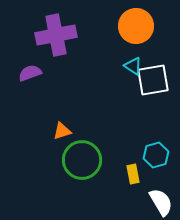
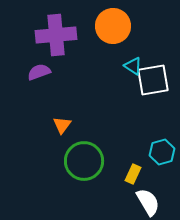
orange circle: moved 23 px left
purple cross: rotated 6 degrees clockwise
purple semicircle: moved 9 px right, 1 px up
orange triangle: moved 6 px up; rotated 36 degrees counterclockwise
cyan hexagon: moved 6 px right, 3 px up
green circle: moved 2 px right, 1 px down
yellow rectangle: rotated 36 degrees clockwise
white semicircle: moved 13 px left
